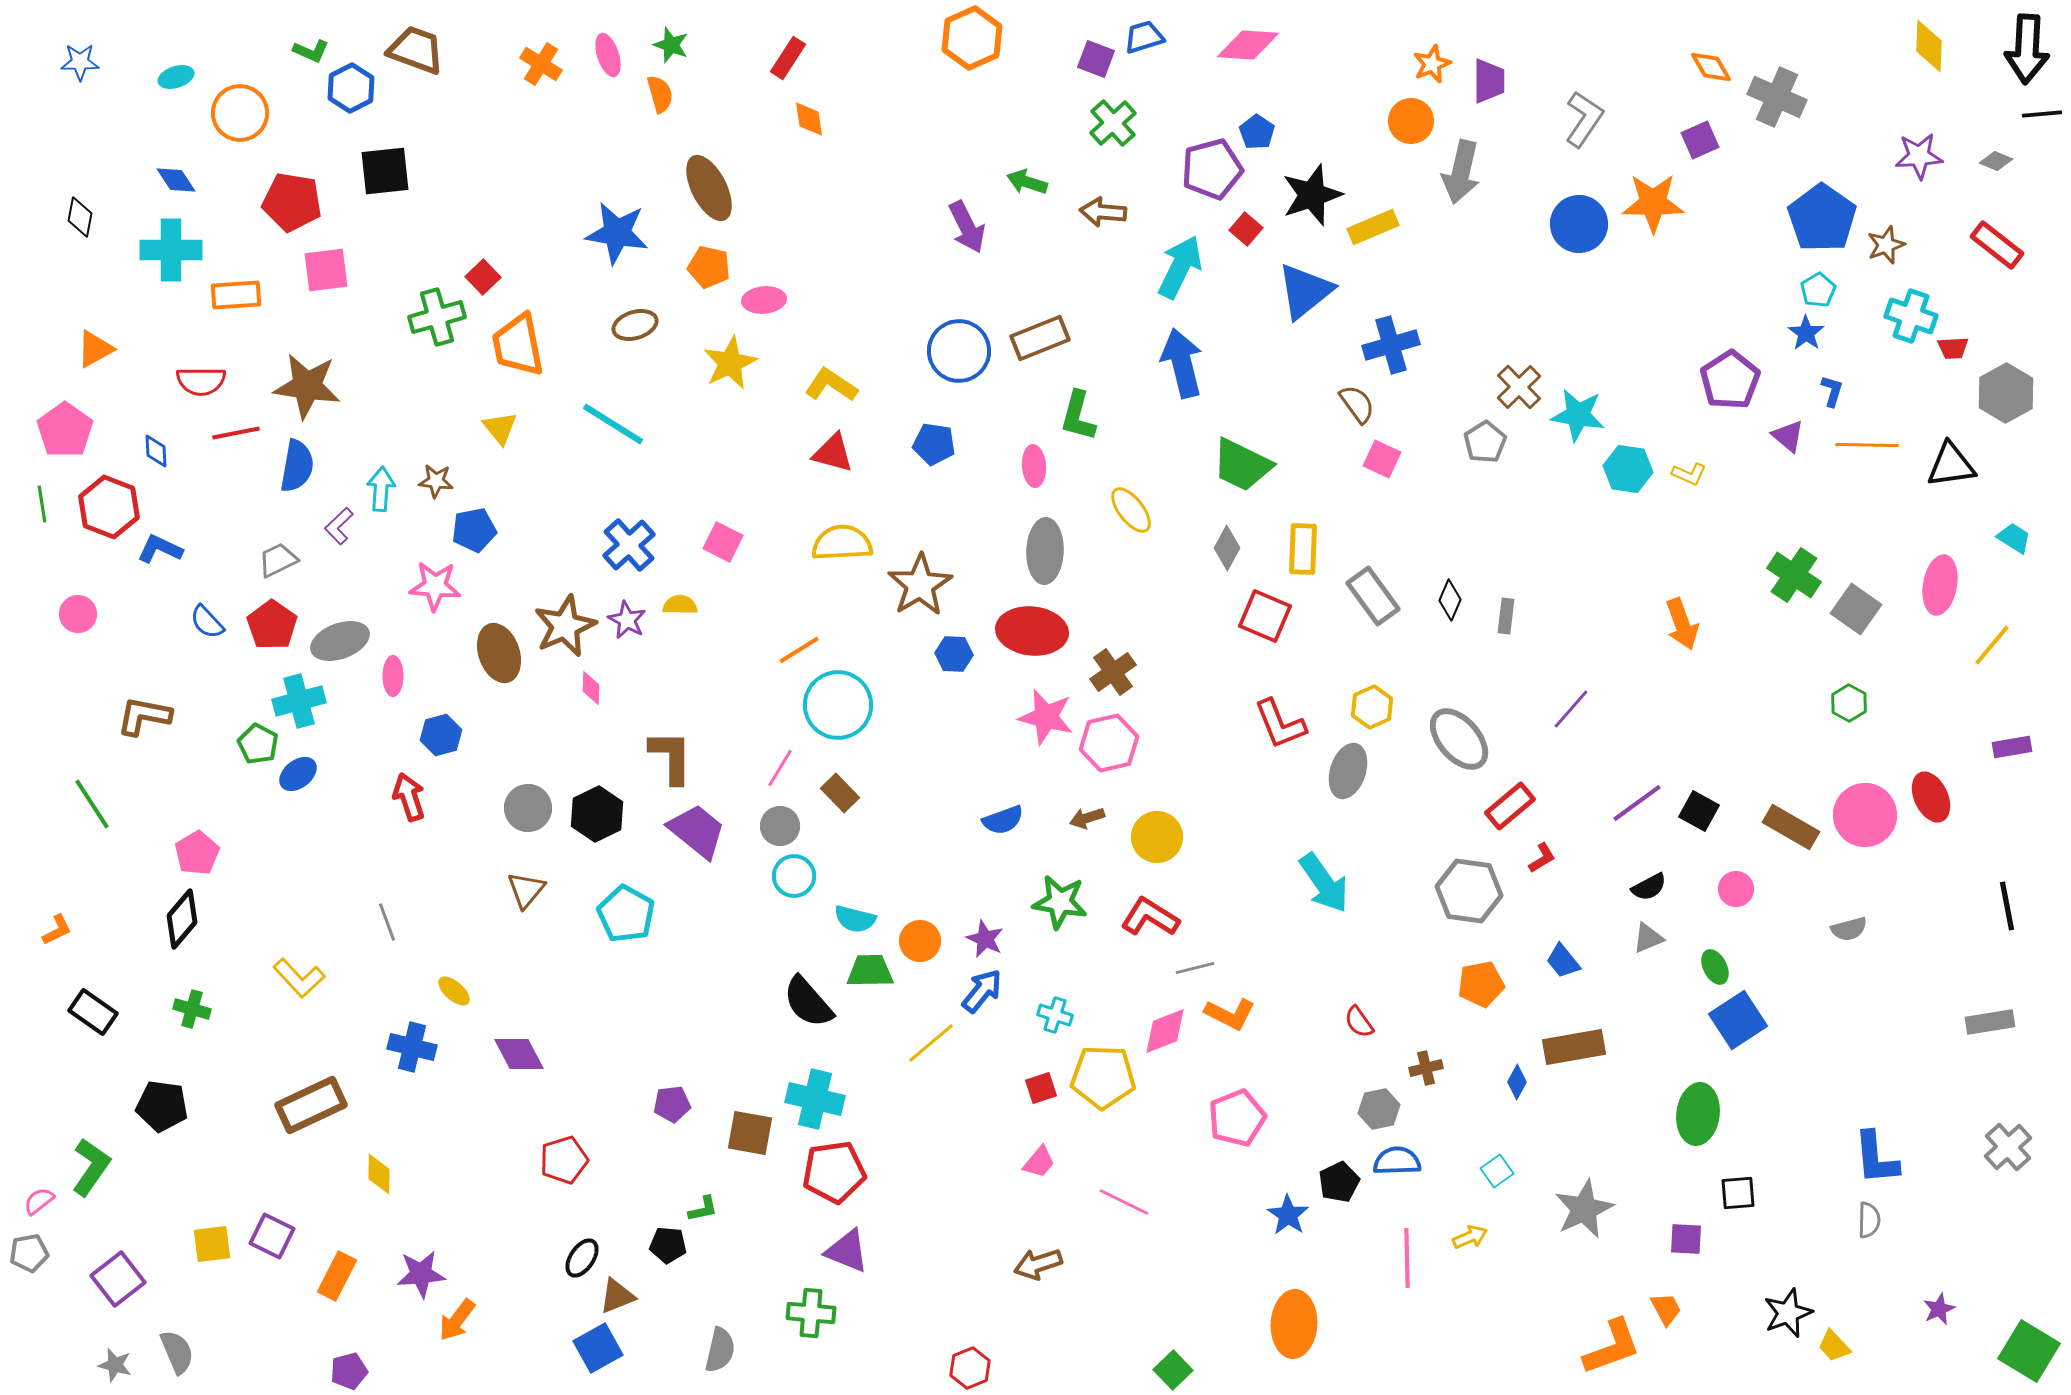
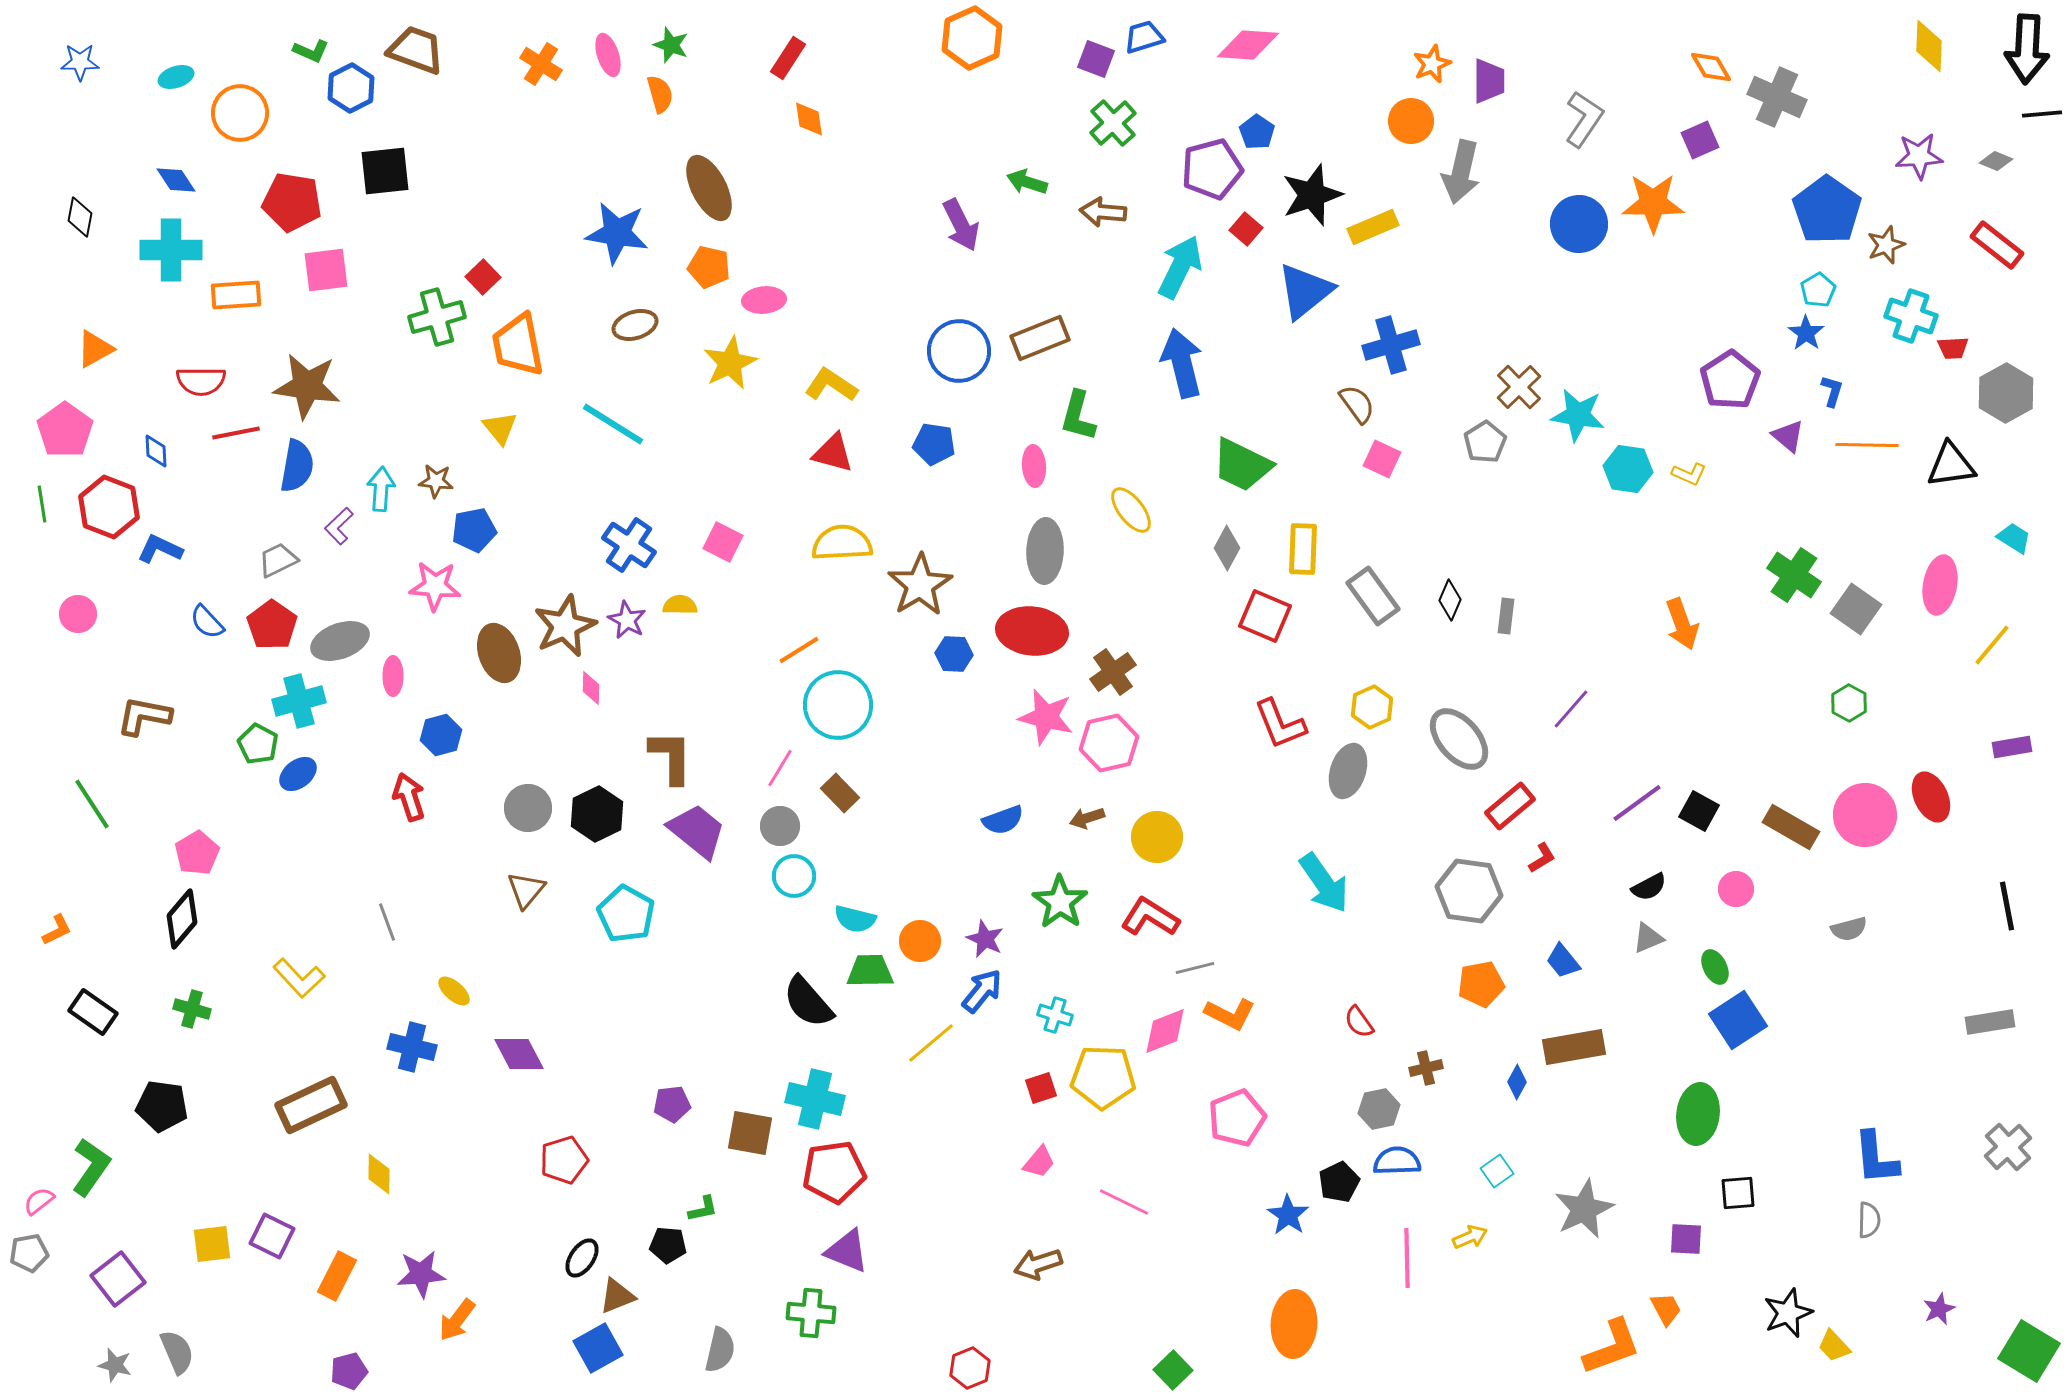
blue pentagon at (1822, 218): moved 5 px right, 8 px up
purple arrow at (967, 227): moved 6 px left, 2 px up
blue cross at (629, 545): rotated 14 degrees counterclockwise
green star at (1060, 902): rotated 26 degrees clockwise
